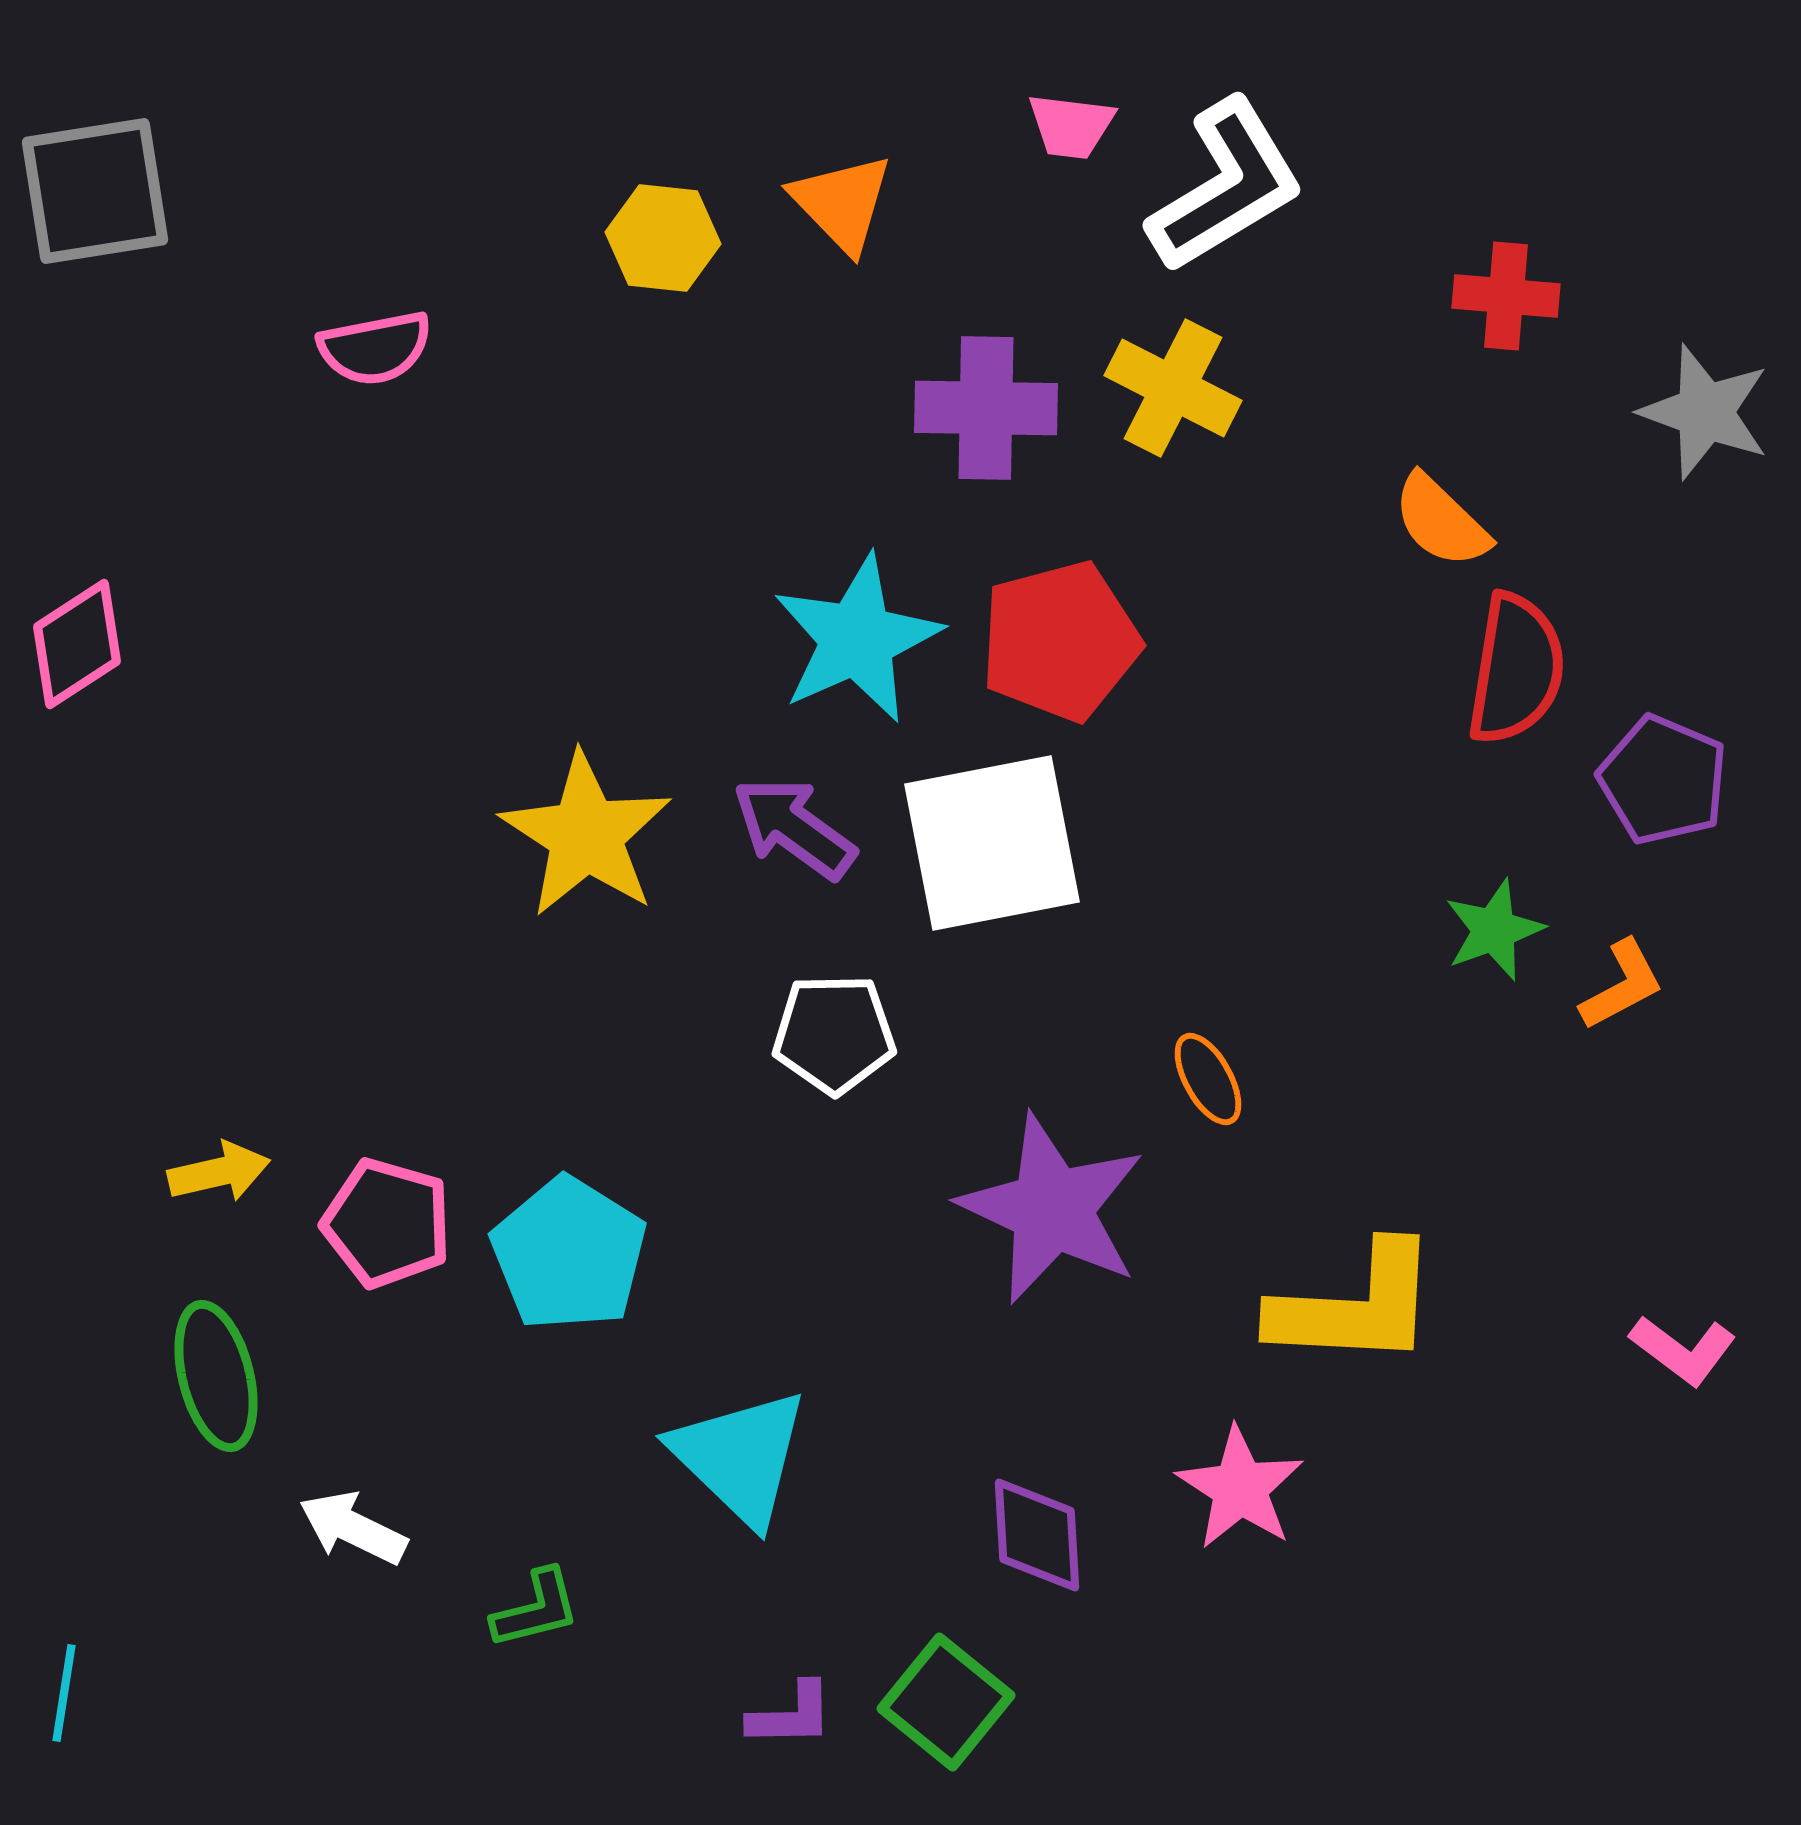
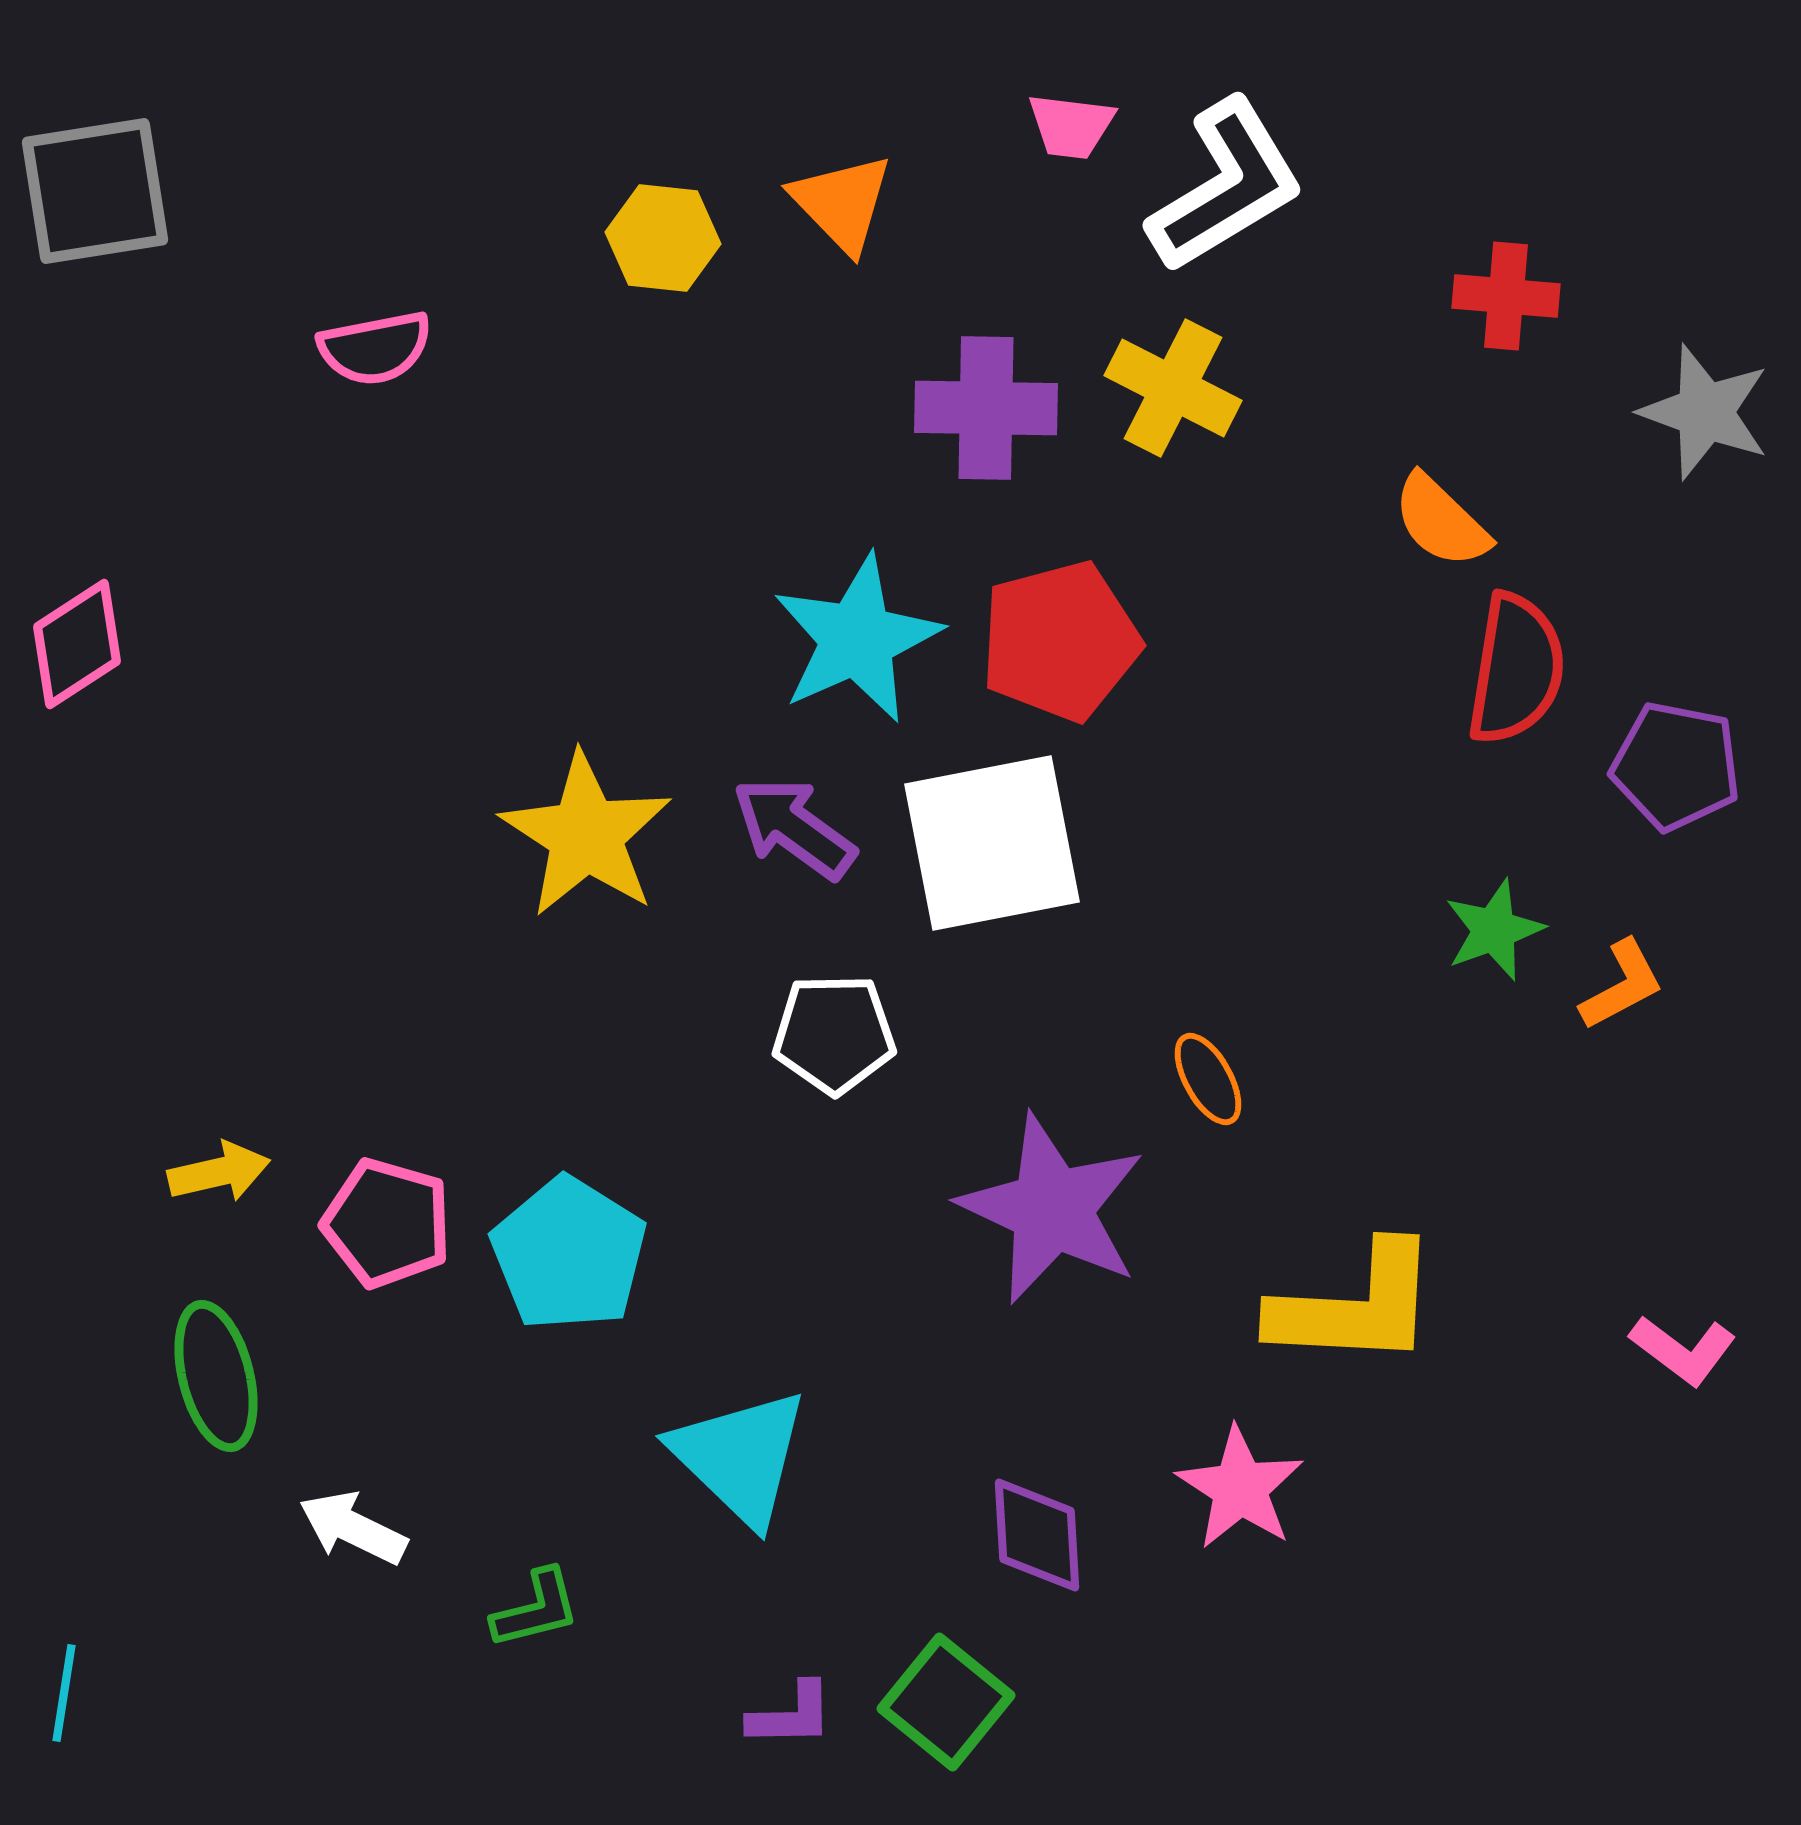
purple pentagon: moved 13 px right, 14 px up; rotated 12 degrees counterclockwise
